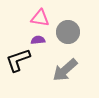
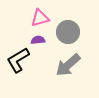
pink triangle: rotated 24 degrees counterclockwise
black L-shape: rotated 12 degrees counterclockwise
gray arrow: moved 3 px right, 5 px up
